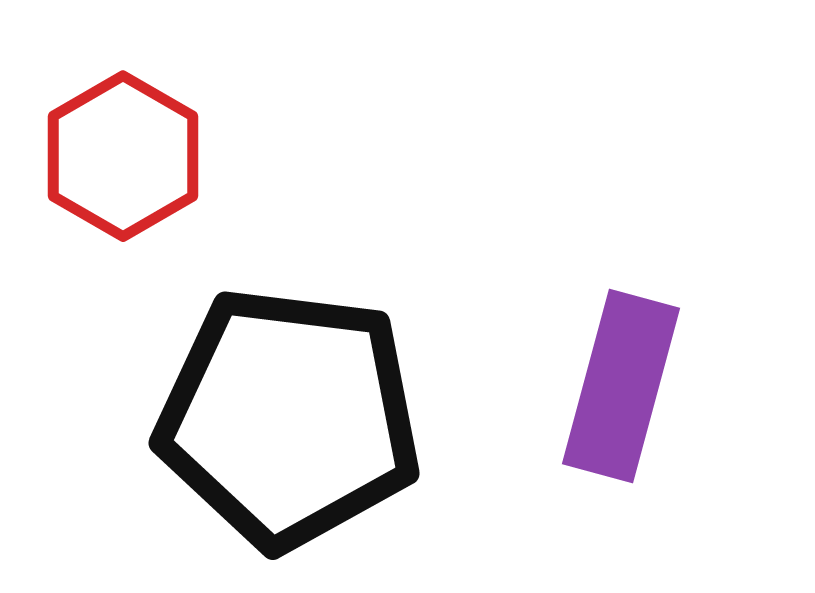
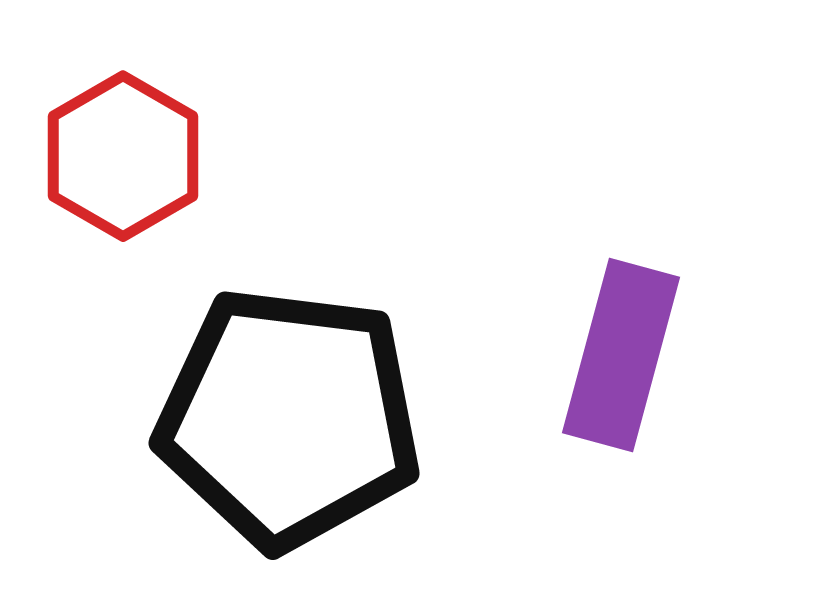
purple rectangle: moved 31 px up
